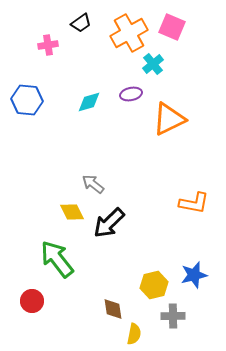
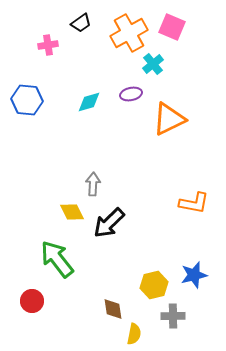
gray arrow: rotated 55 degrees clockwise
